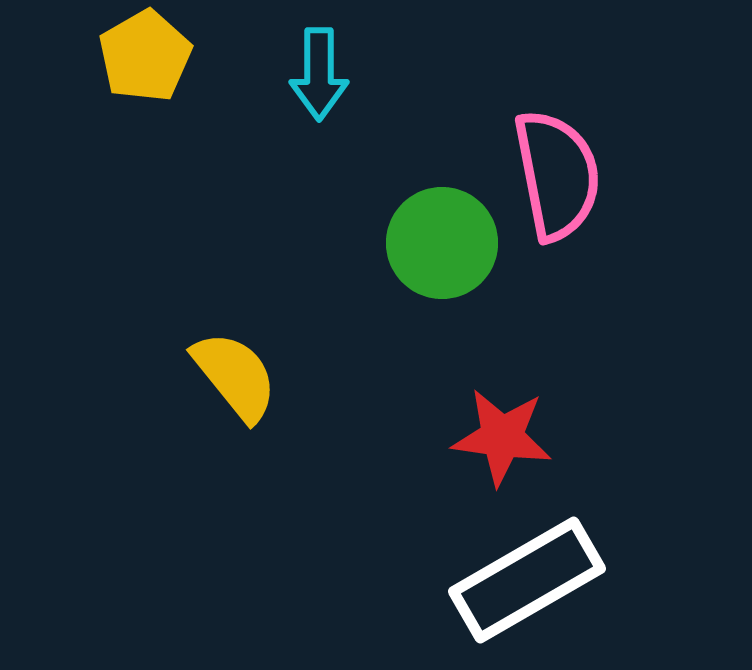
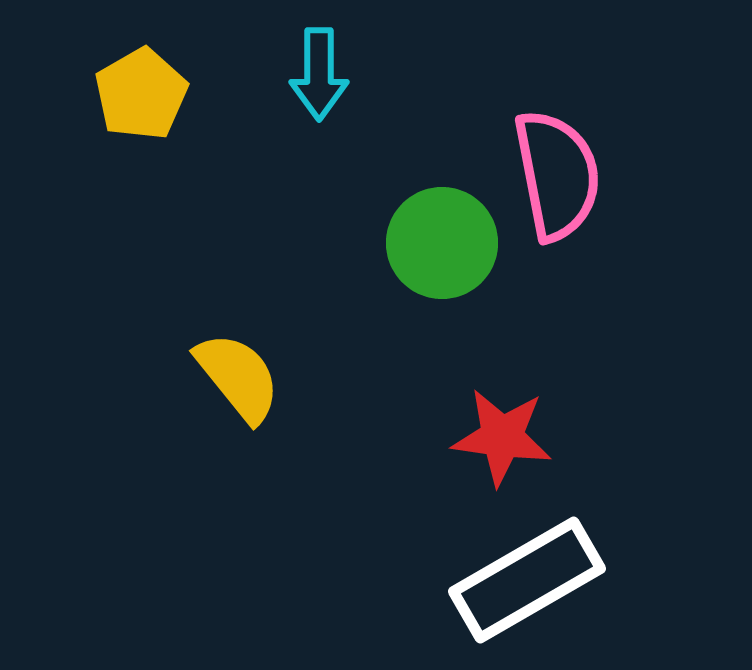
yellow pentagon: moved 4 px left, 38 px down
yellow semicircle: moved 3 px right, 1 px down
